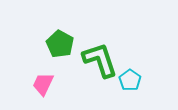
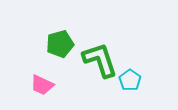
green pentagon: rotated 28 degrees clockwise
pink trapezoid: moved 1 px left, 1 px down; rotated 90 degrees counterclockwise
